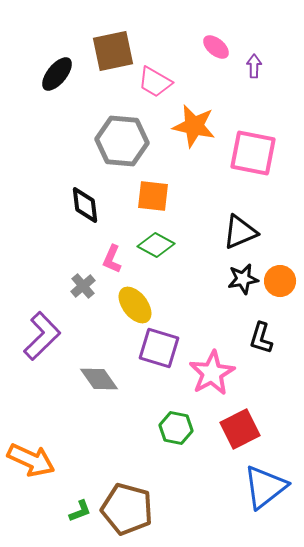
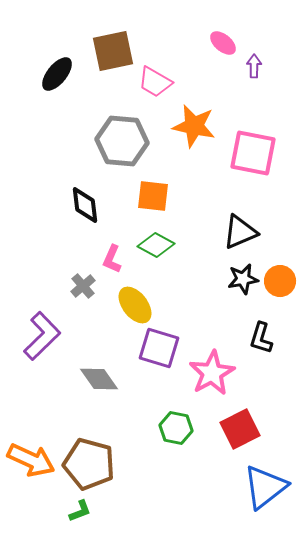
pink ellipse: moved 7 px right, 4 px up
brown pentagon: moved 38 px left, 45 px up
